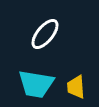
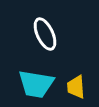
white ellipse: rotated 64 degrees counterclockwise
